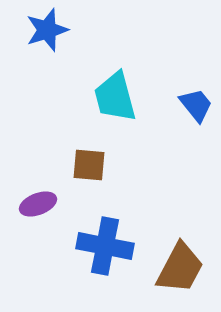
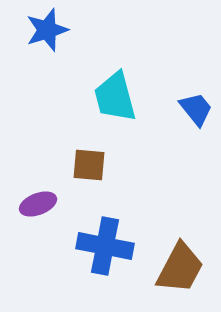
blue trapezoid: moved 4 px down
